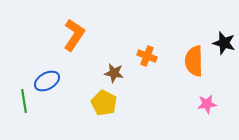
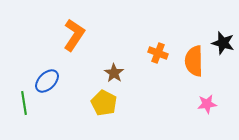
black star: moved 1 px left
orange cross: moved 11 px right, 3 px up
brown star: rotated 24 degrees clockwise
blue ellipse: rotated 15 degrees counterclockwise
green line: moved 2 px down
